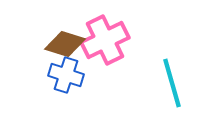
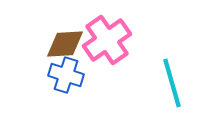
pink cross: moved 2 px right; rotated 9 degrees counterclockwise
brown diamond: rotated 21 degrees counterclockwise
